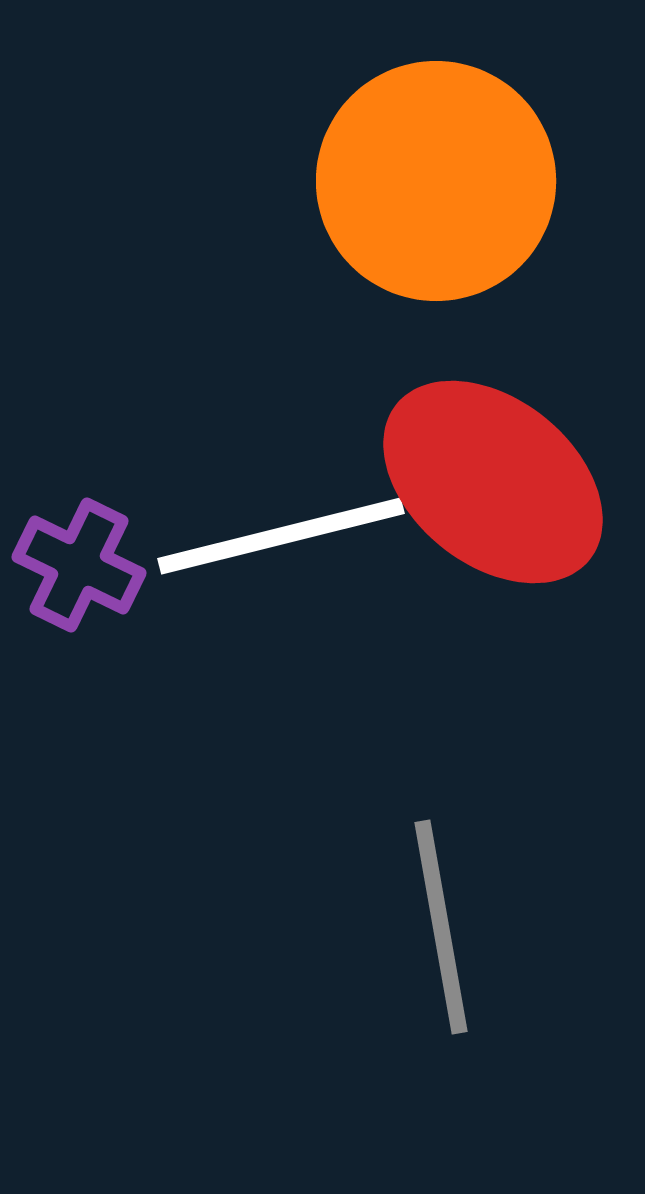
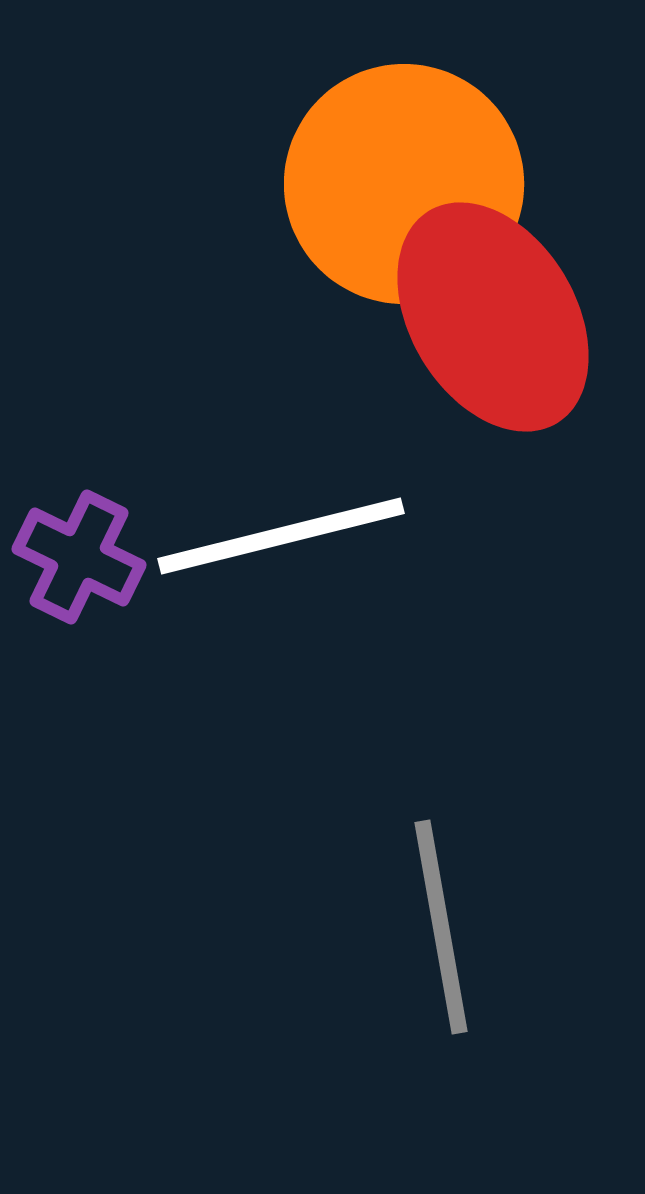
orange circle: moved 32 px left, 3 px down
red ellipse: moved 165 px up; rotated 20 degrees clockwise
purple cross: moved 8 px up
